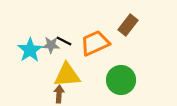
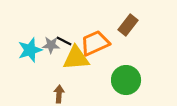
cyan star: rotated 15 degrees clockwise
yellow triangle: moved 9 px right, 17 px up
green circle: moved 5 px right
